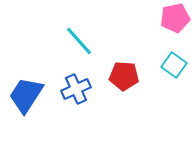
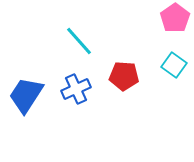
pink pentagon: rotated 24 degrees counterclockwise
